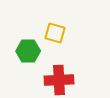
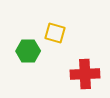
red cross: moved 26 px right, 6 px up
